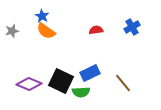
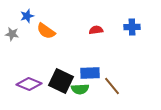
blue star: moved 15 px left; rotated 24 degrees clockwise
blue cross: rotated 28 degrees clockwise
gray star: moved 3 px down; rotated 24 degrees clockwise
blue rectangle: rotated 24 degrees clockwise
brown line: moved 11 px left, 3 px down
green semicircle: moved 1 px left, 3 px up
